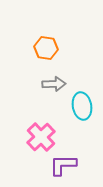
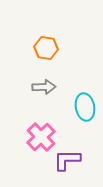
gray arrow: moved 10 px left, 3 px down
cyan ellipse: moved 3 px right, 1 px down
purple L-shape: moved 4 px right, 5 px up
